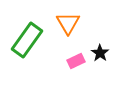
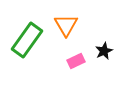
orange triangle: moved 2 px left, 2 px down
black star: moved 4 px right, 2 px up; rotated 12 degrees clockwise
